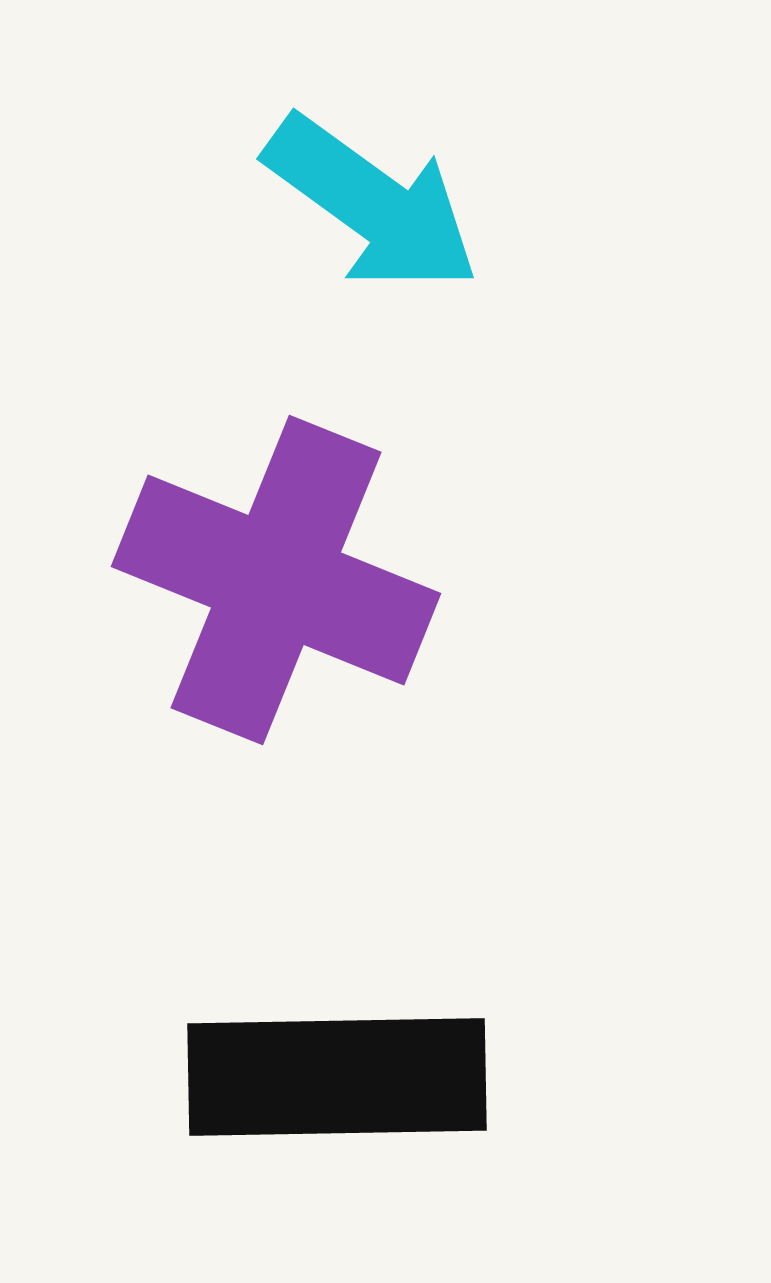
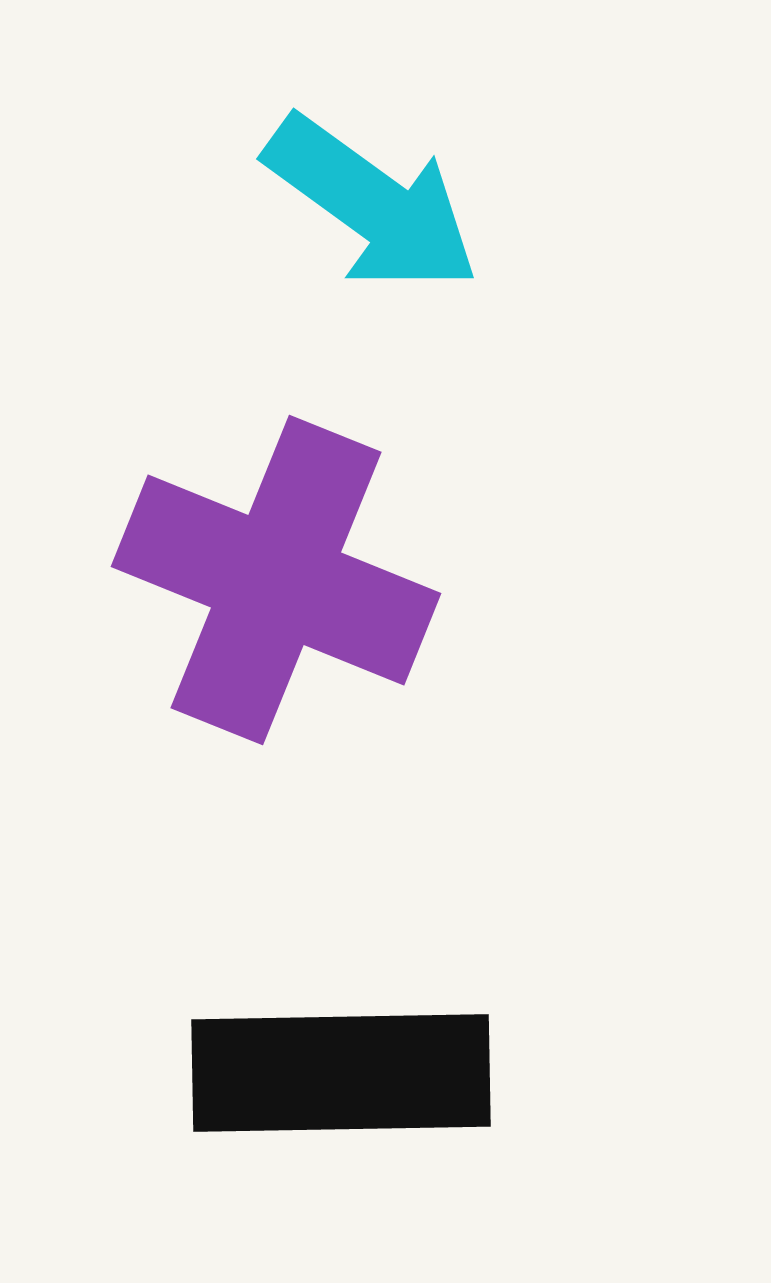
black rectangle: moved 4 px right, 4 px up
